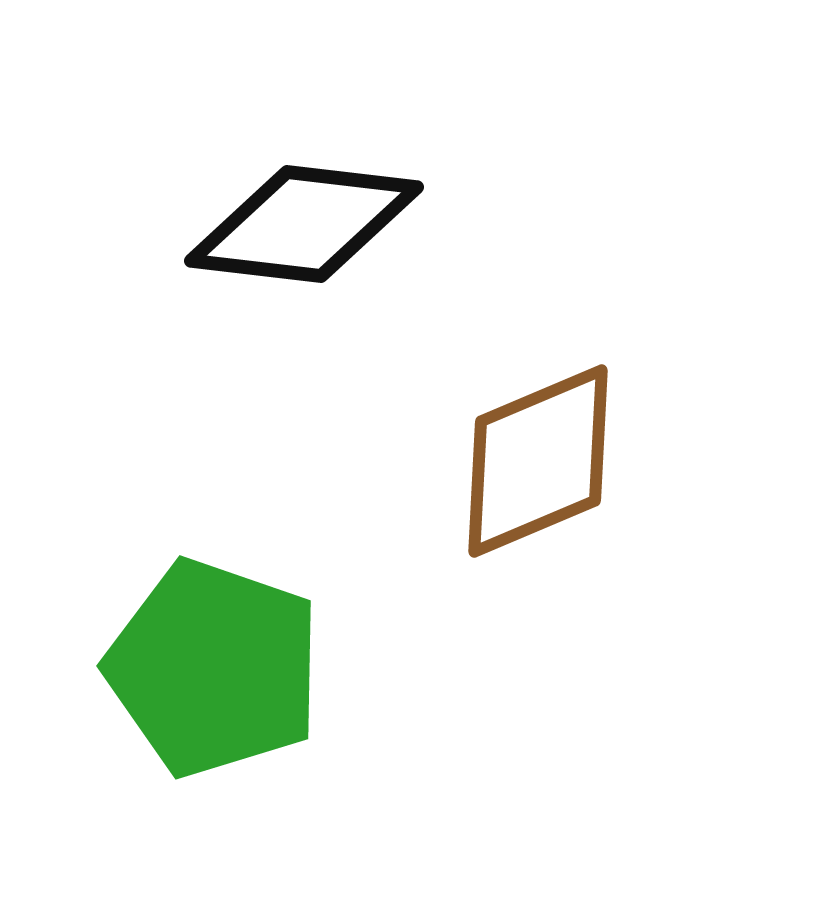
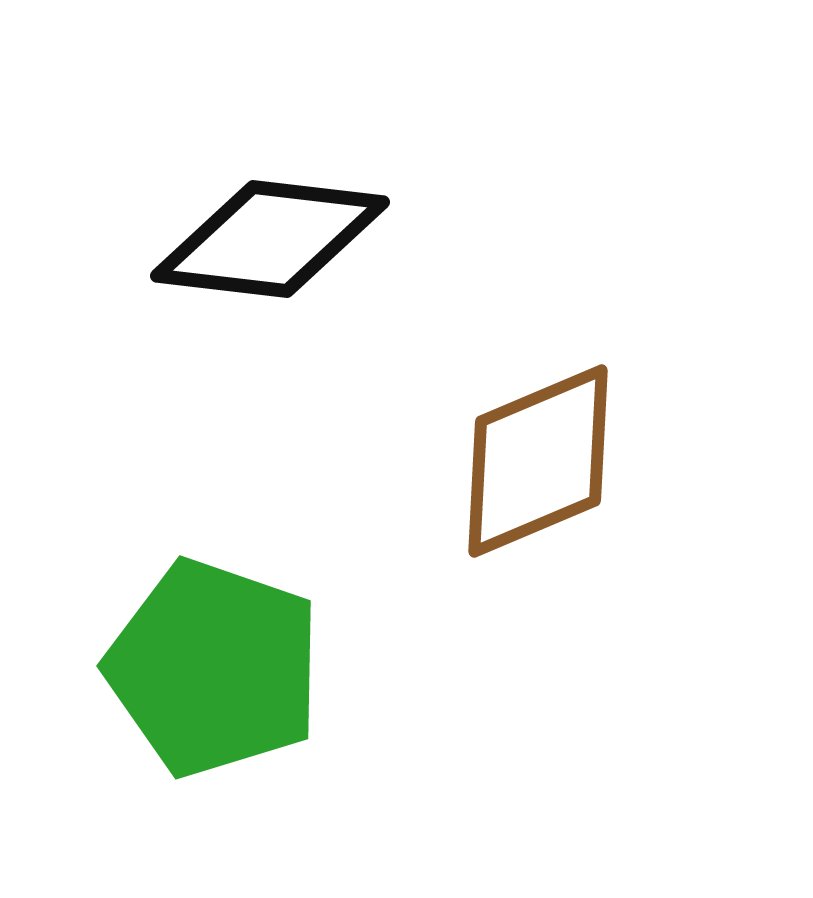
black diamond: moved 34 px left, 15 px down
